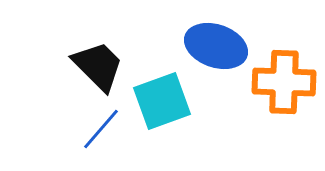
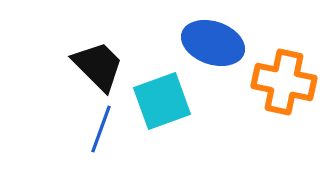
blue ellipse: moved 3 px left, 3 px up
orange cross: rotated 10 degrees clockwise
blue line: rotated 21 degrees counterclockwise
